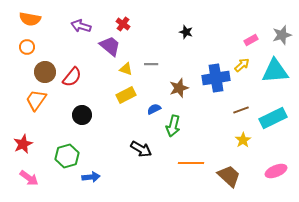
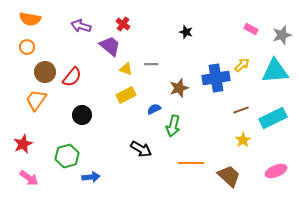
pink rectangle: moved 11 px up; rotated 56 degrees clockwise
